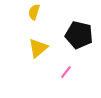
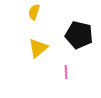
pink line: rotated 40 degrees counterclockwise
